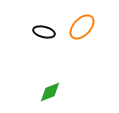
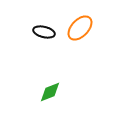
orange ellipse: moved 2 px left, 1 px down
